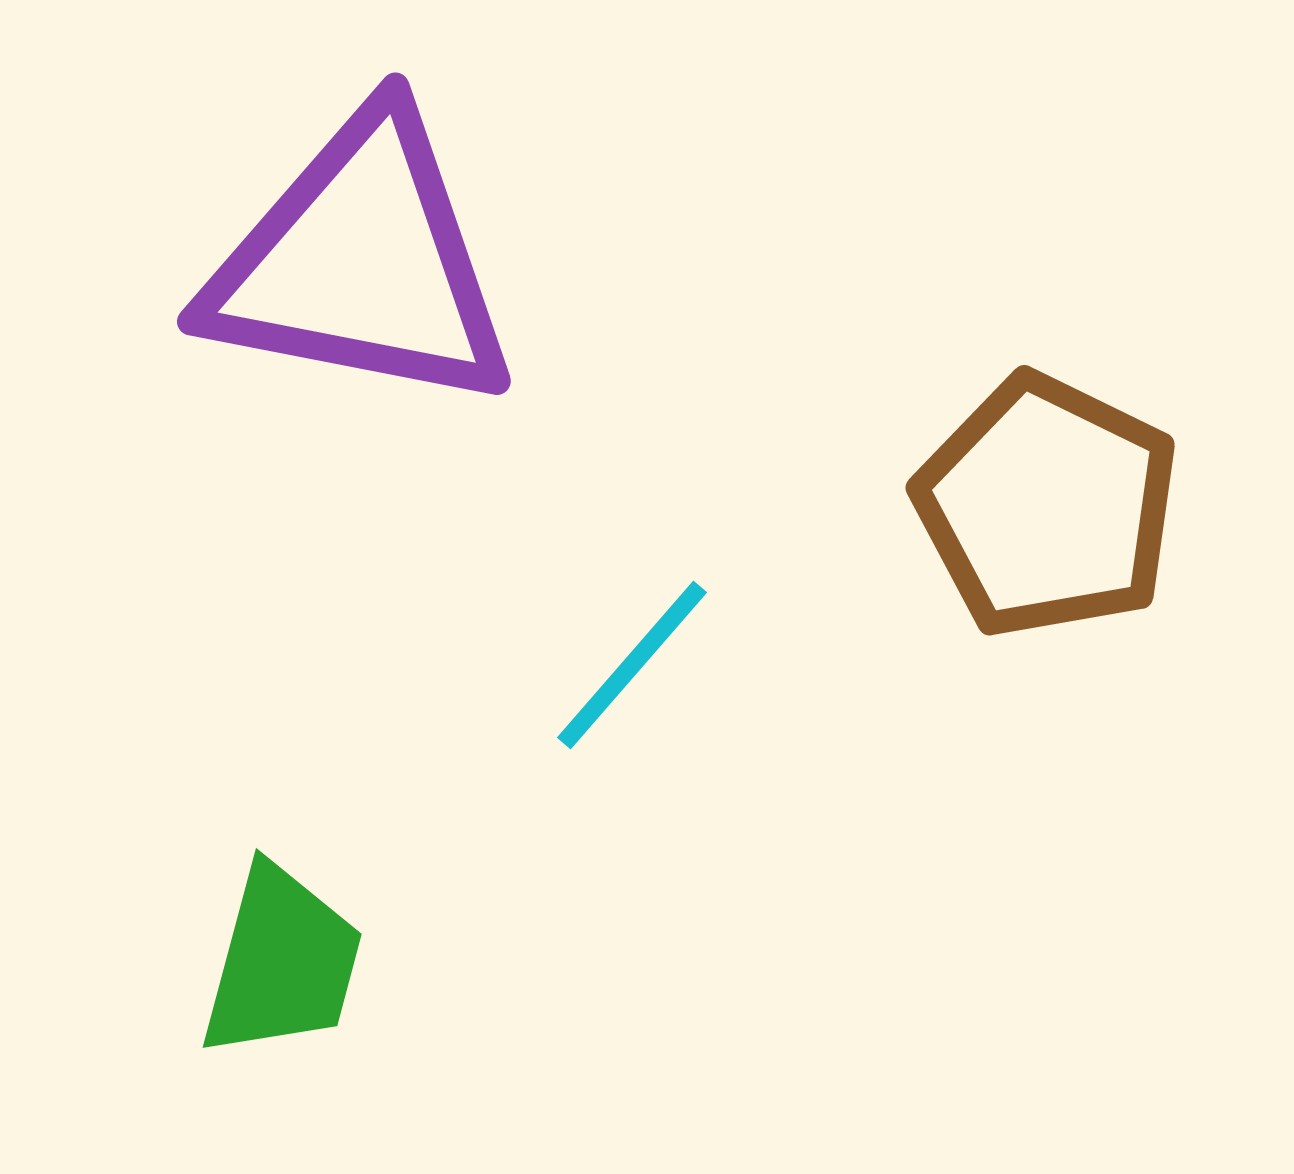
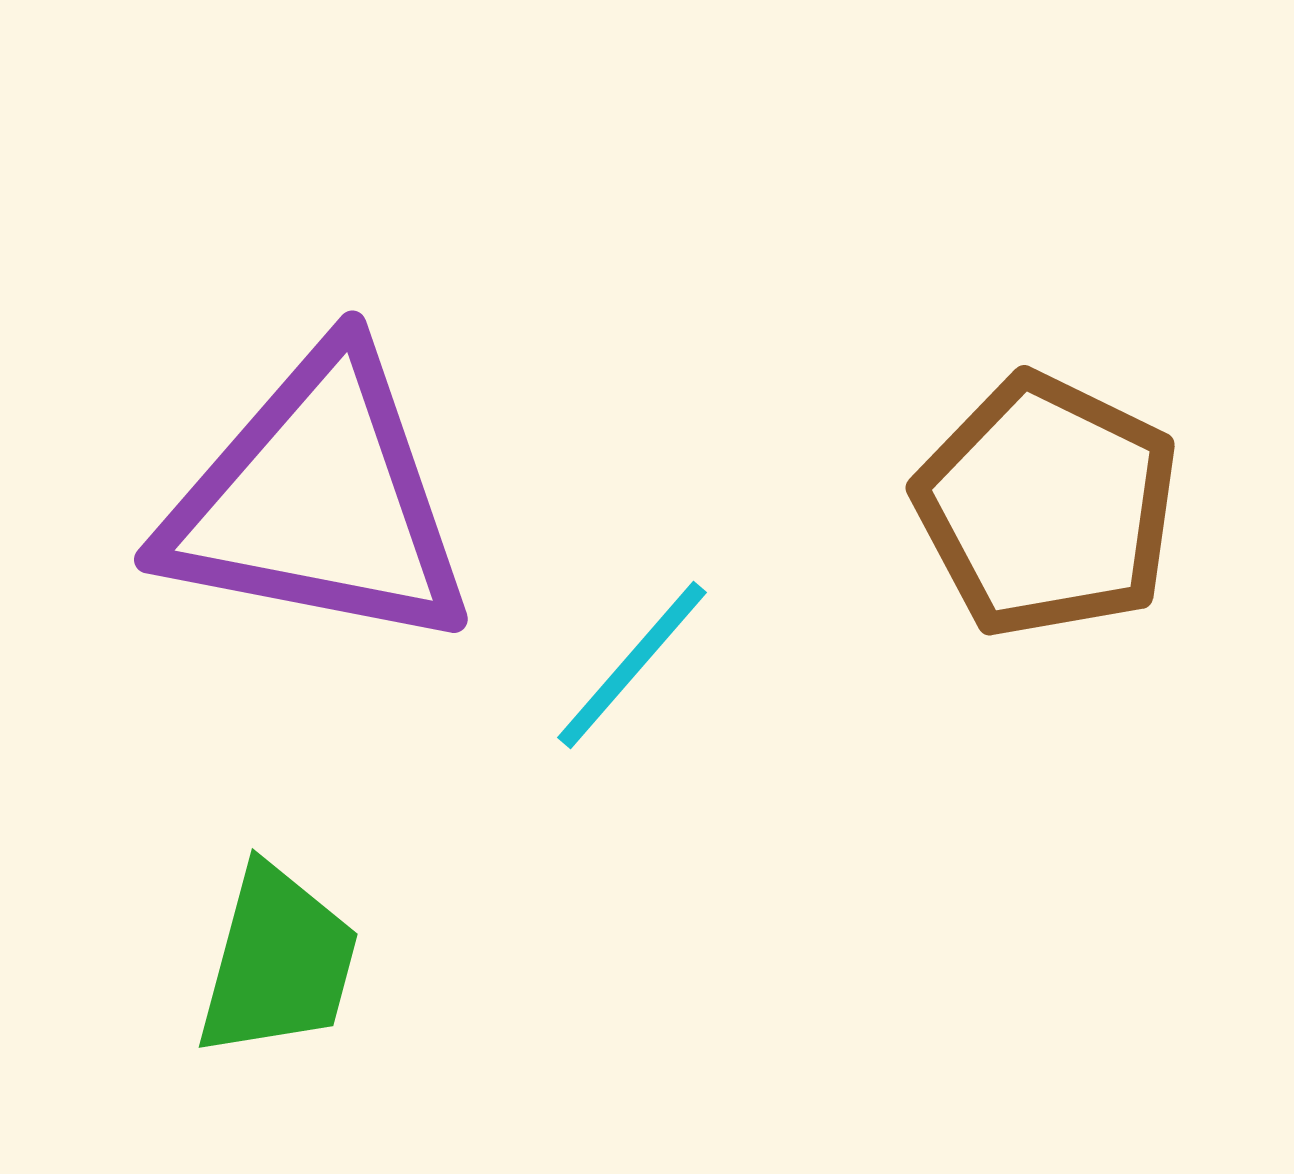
purple triangle: moved 43 px left, 238 px down
green trapezoid: moved 4 px left
